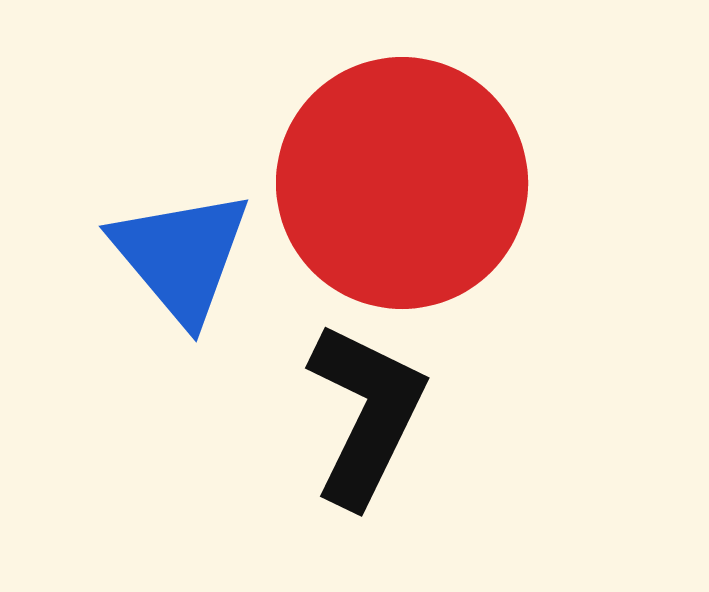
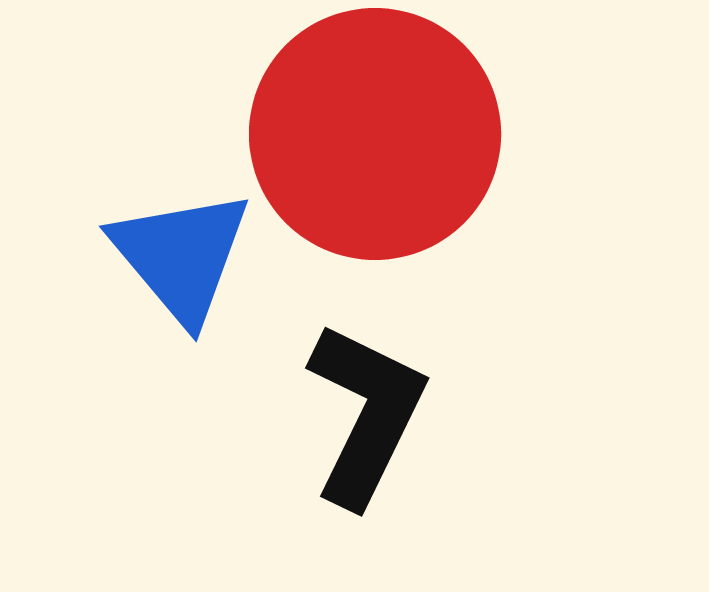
red circle: moved 27 px left, 49 px up
